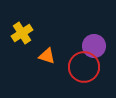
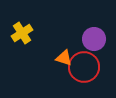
purple circle: moved 7 px up
orange triangle: moved 17 px right, 2 px down
